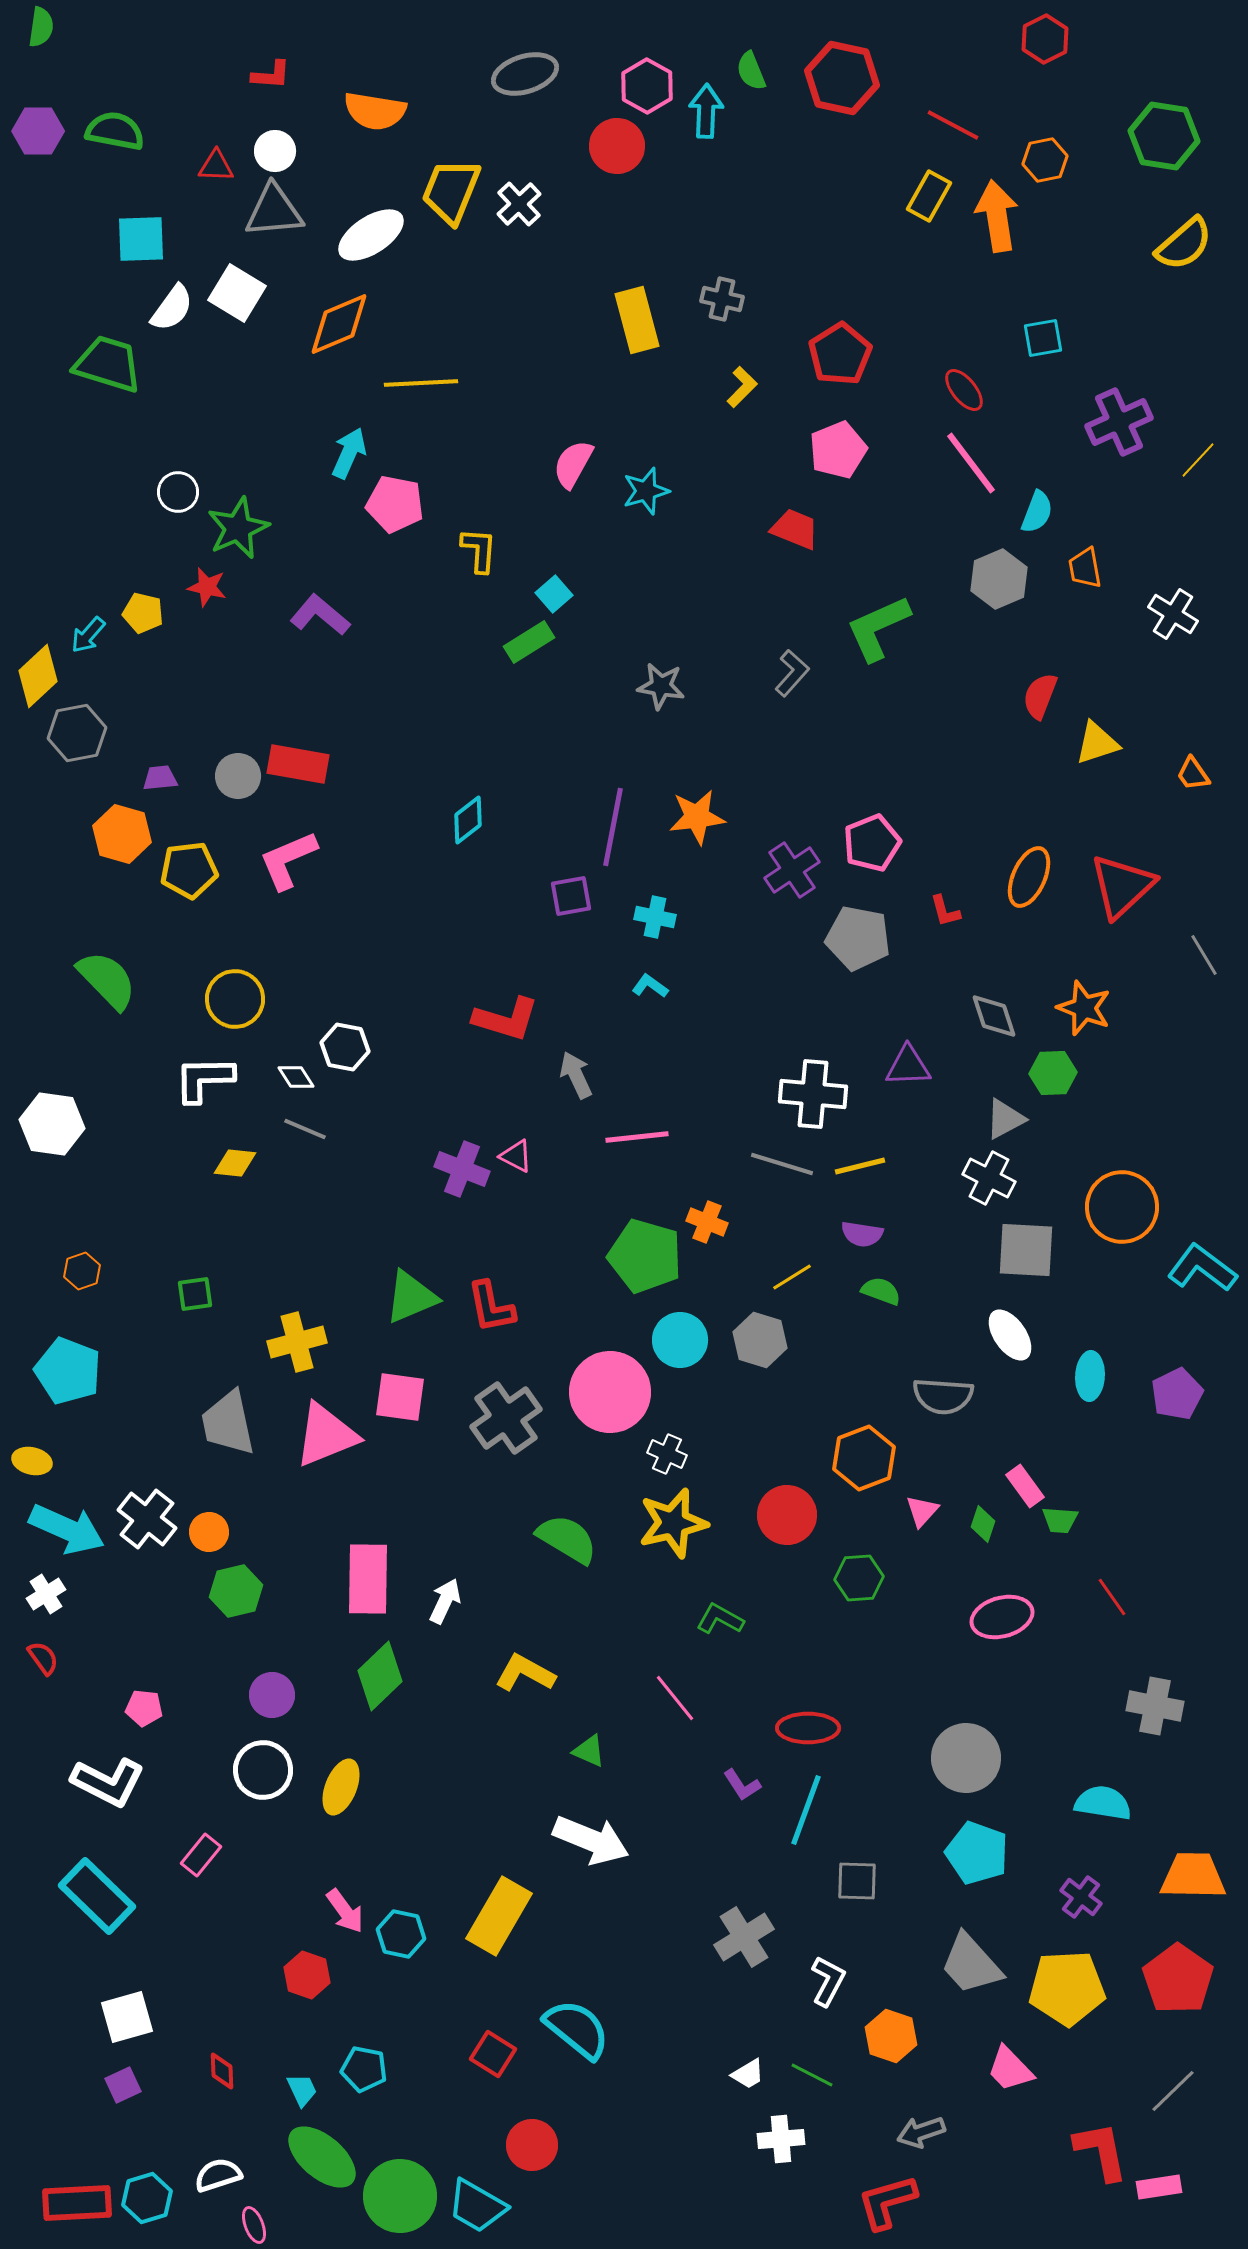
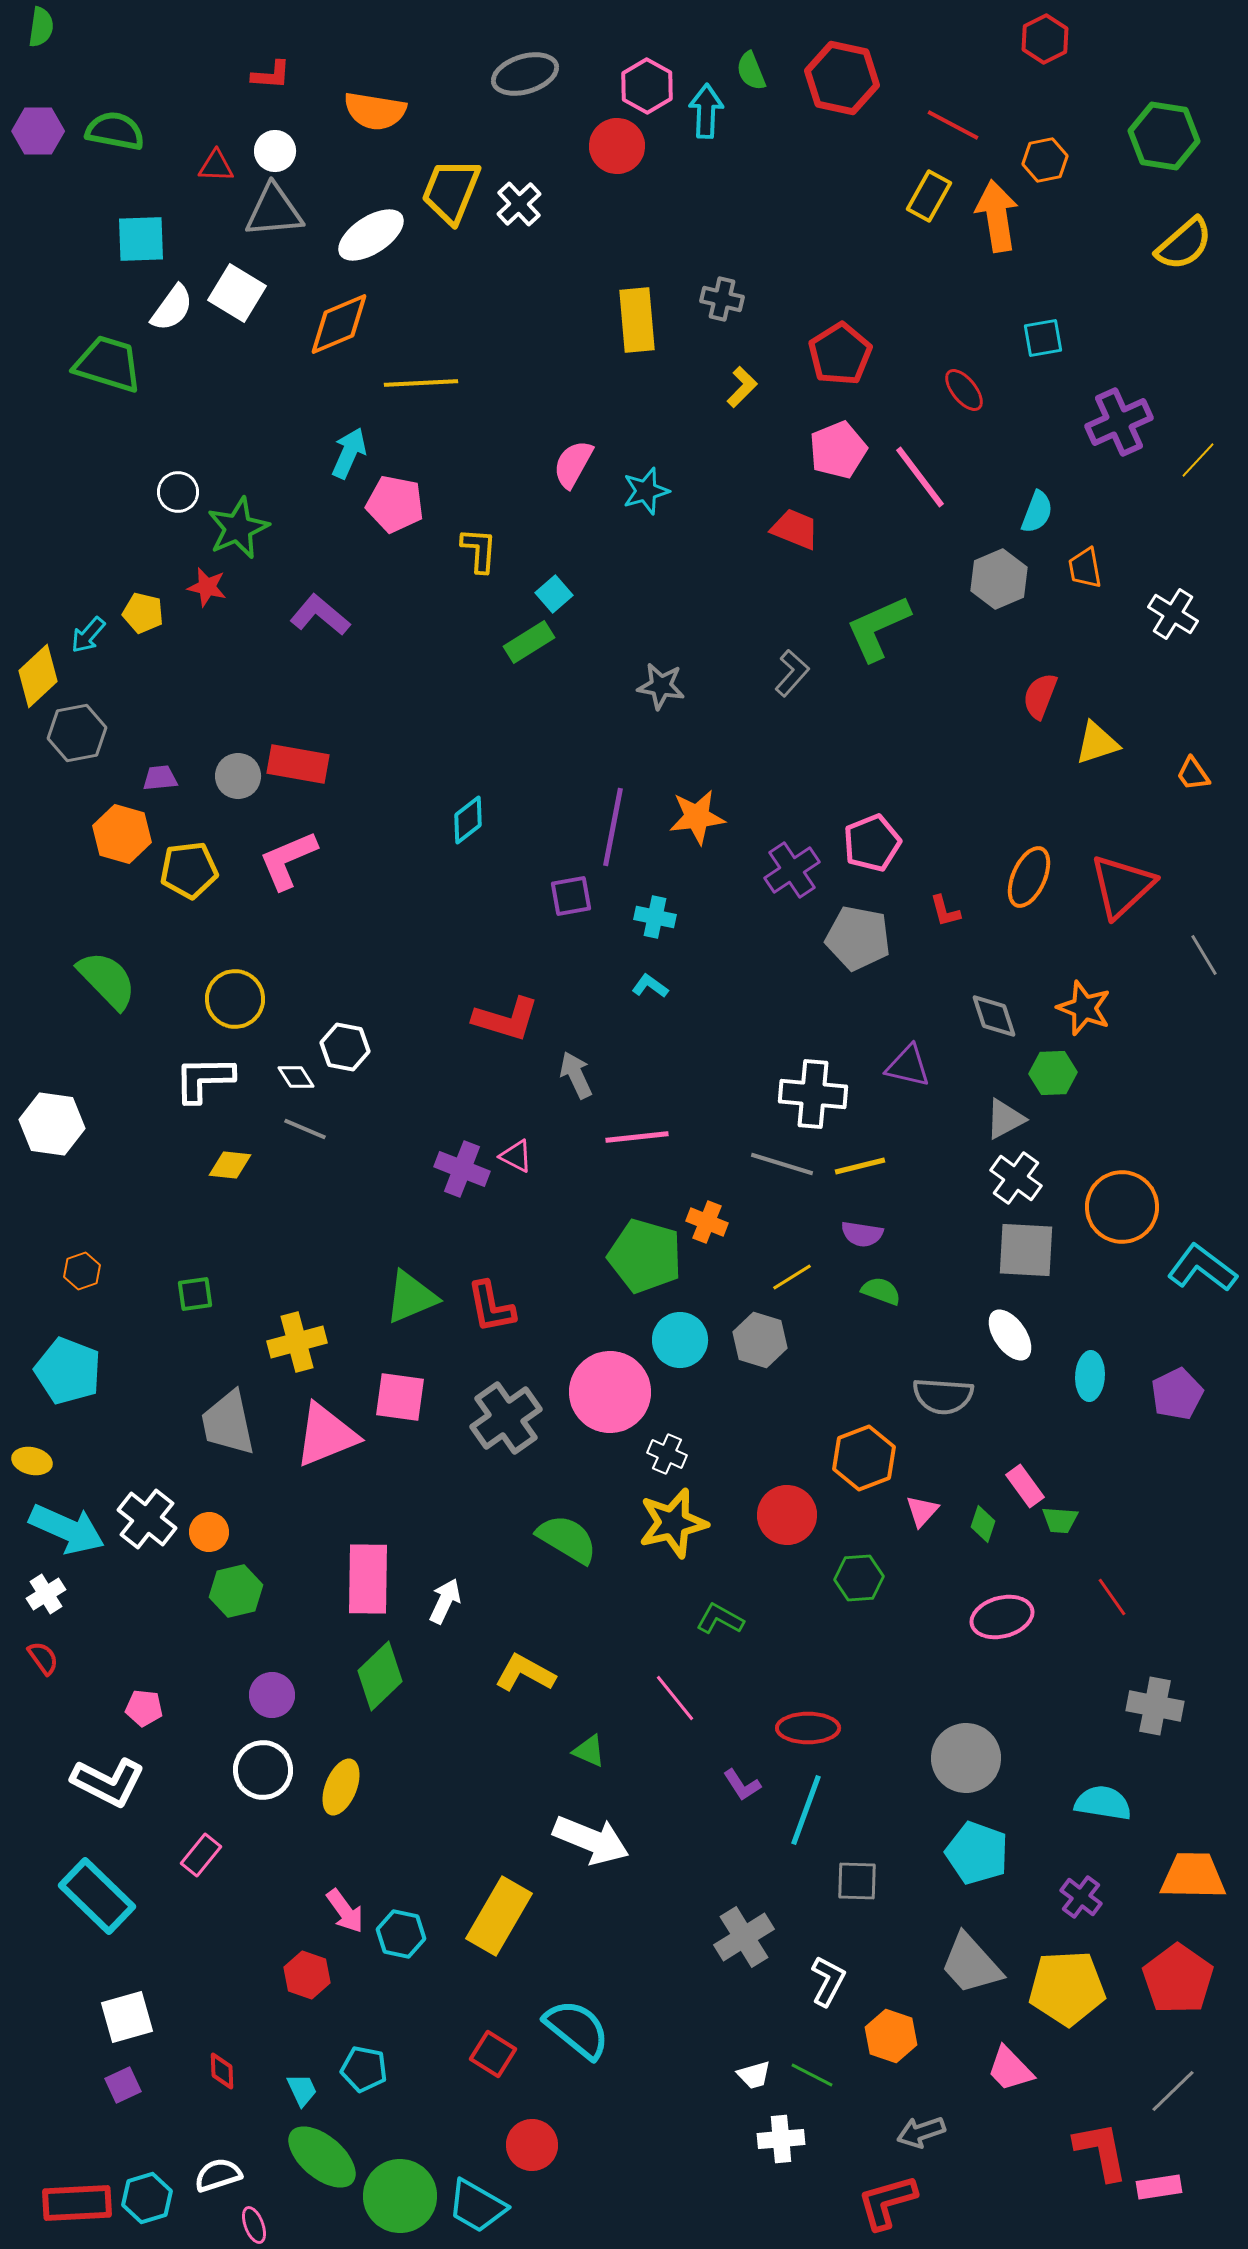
yellow rectangle at (637, 320): rotated 10 degrees clockwise
pink line at (971, 463): moved 51 px left, 14 px down
purple triangle at (908, 1066): rotated 15 degrees clockwise
yellow diamond at (235, 1163): moved 5 px left, 2 px down
white cross at (989, 1178): moved 27 px right; rotated 9 degrees clockwise
white trapezoid at (748, 2074): moved 6 px right, 1 px down; rotated 15 degrees clockwise
